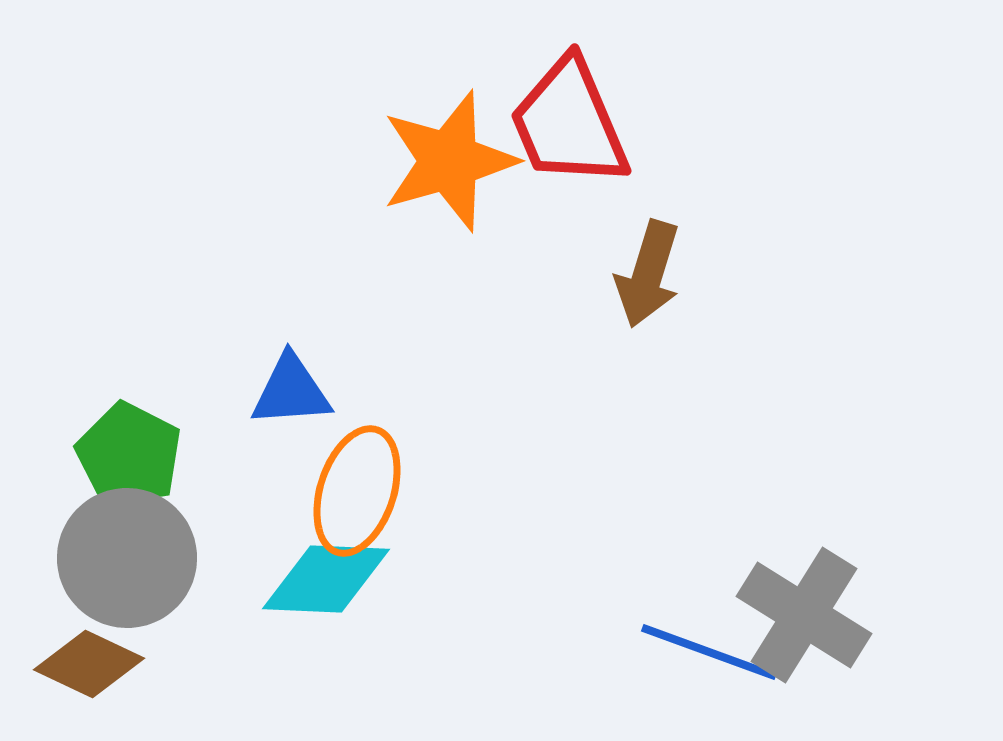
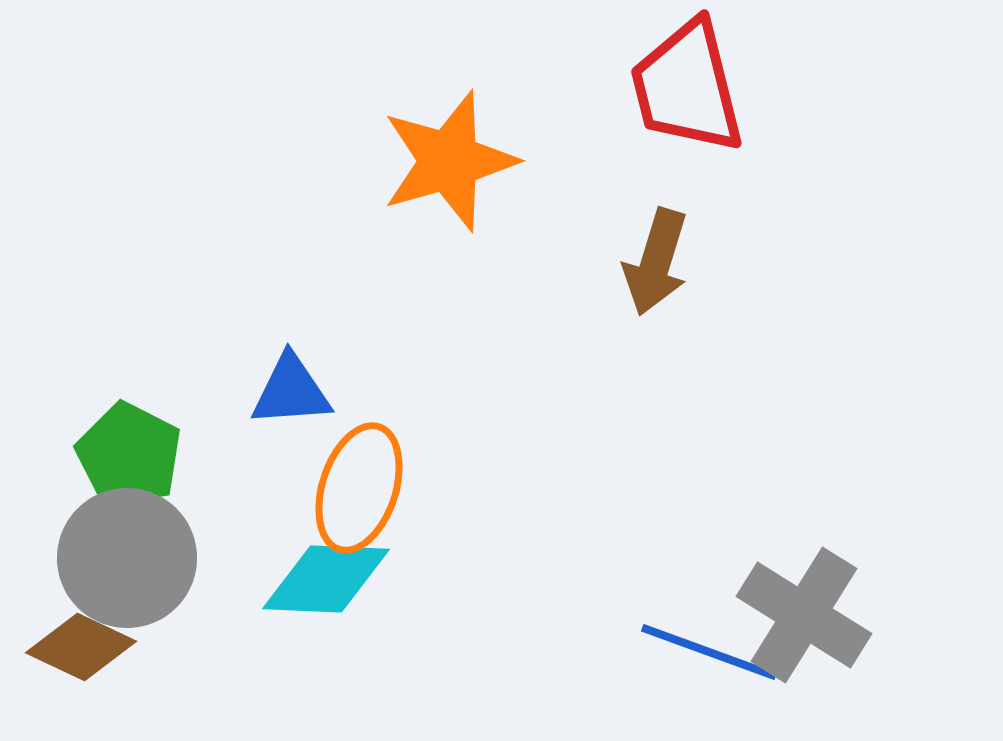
red trapezoid: moved 118 px right, 36 px up; rotated 9 degrees clockwise
brown arrow: moved 8 px right, 12 px up
orange ellipse: moved 2 px right, 3 px up
brown diamond: moved 8 px left, 17 px up
